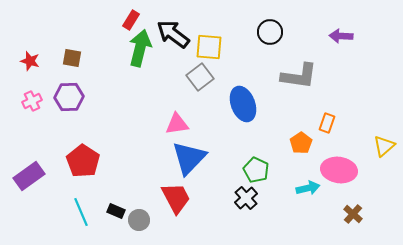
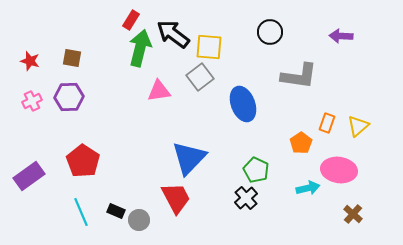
pink triangle: moved 18 px left, 33 px up
yellow triangle: moved 26 px left, 20 px up
